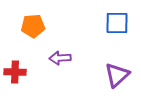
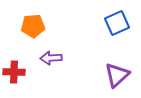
blue square: rotated 25 degrees counterclockwise
purple arrow: moved 9 px left
red cross: moved 1 px left
